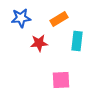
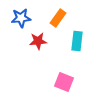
orange rectangle: moved 1 px left, 1 px up; rotated 24 degrees counterclockwise
red star: moved 1 px left, 2 px up
pink square: moved 3 px right, 2 px down; rotated 24 degrees clockwise
